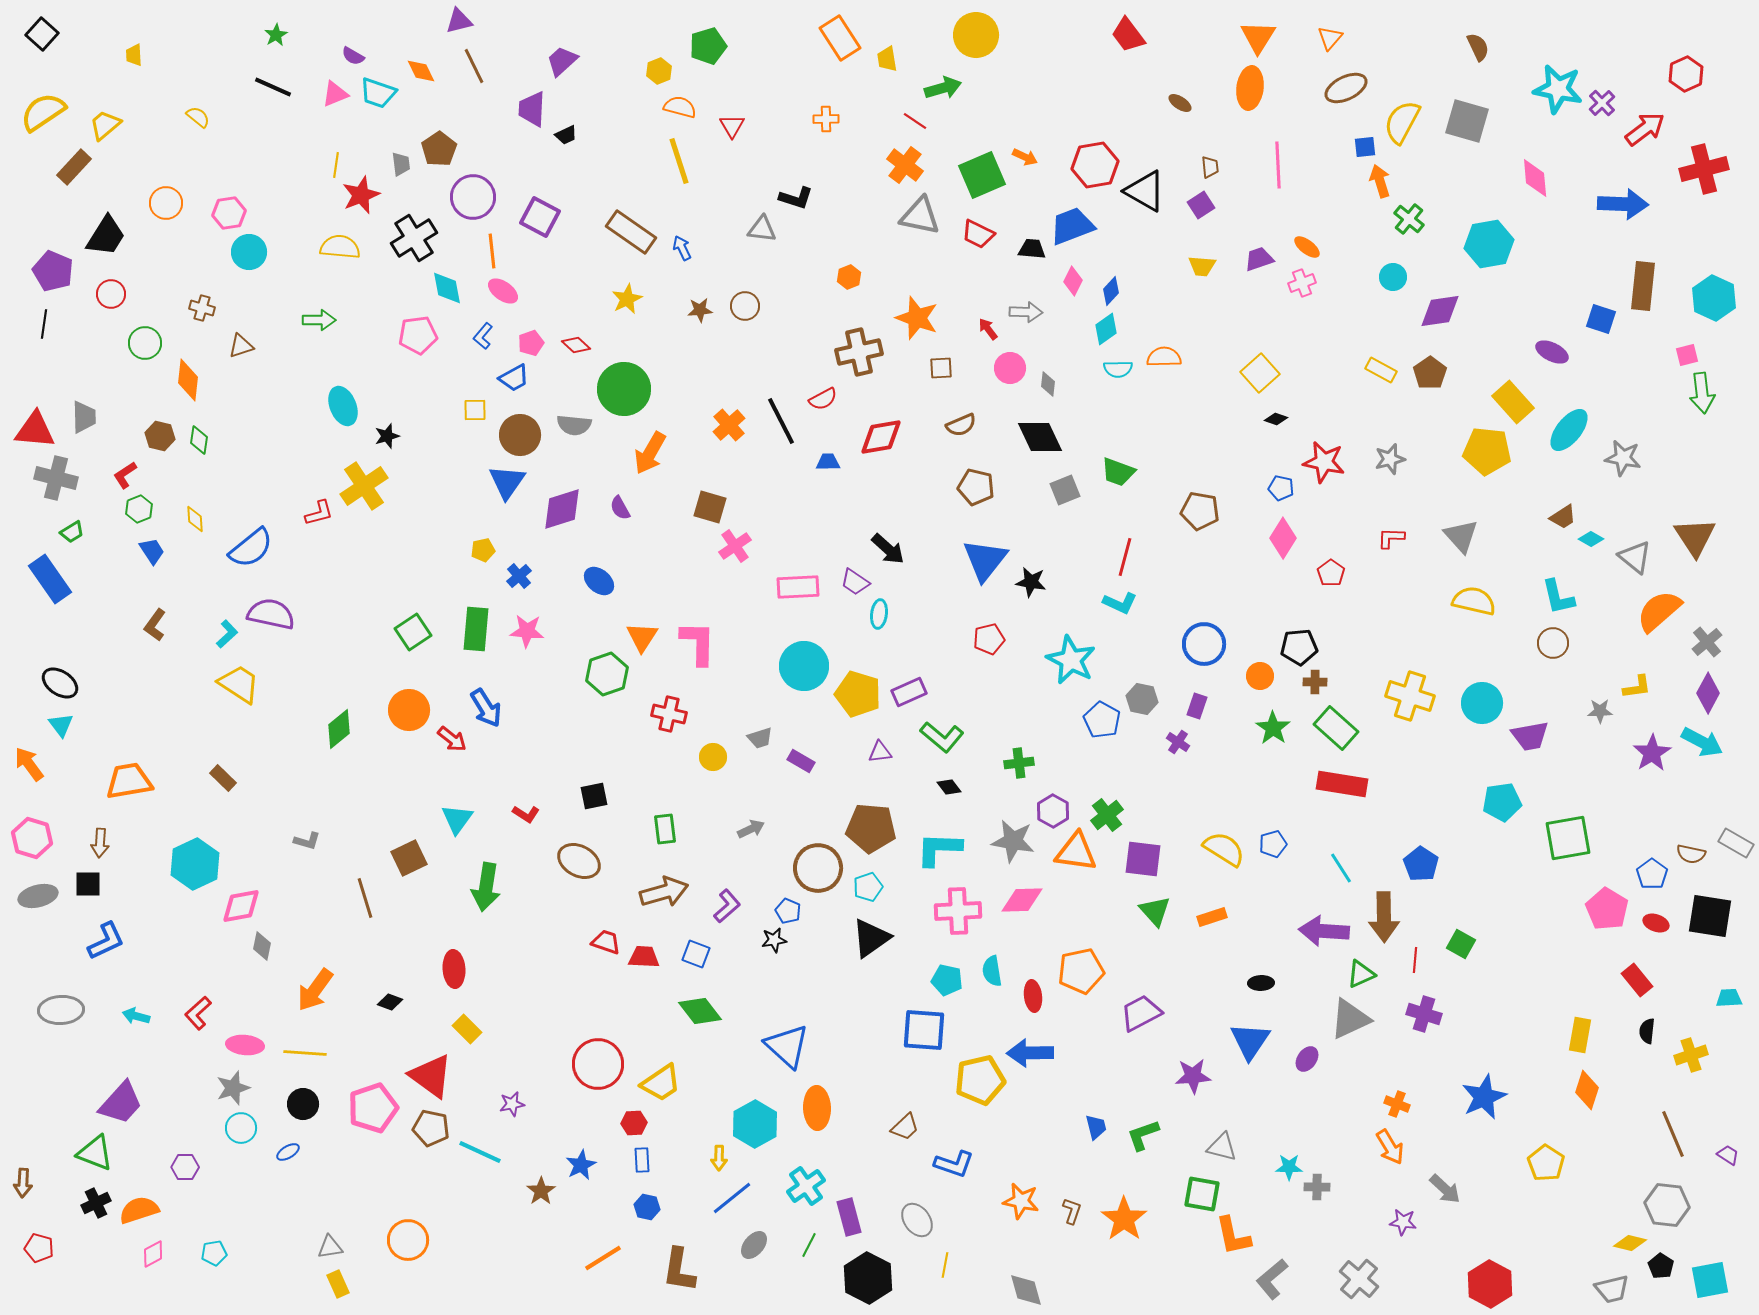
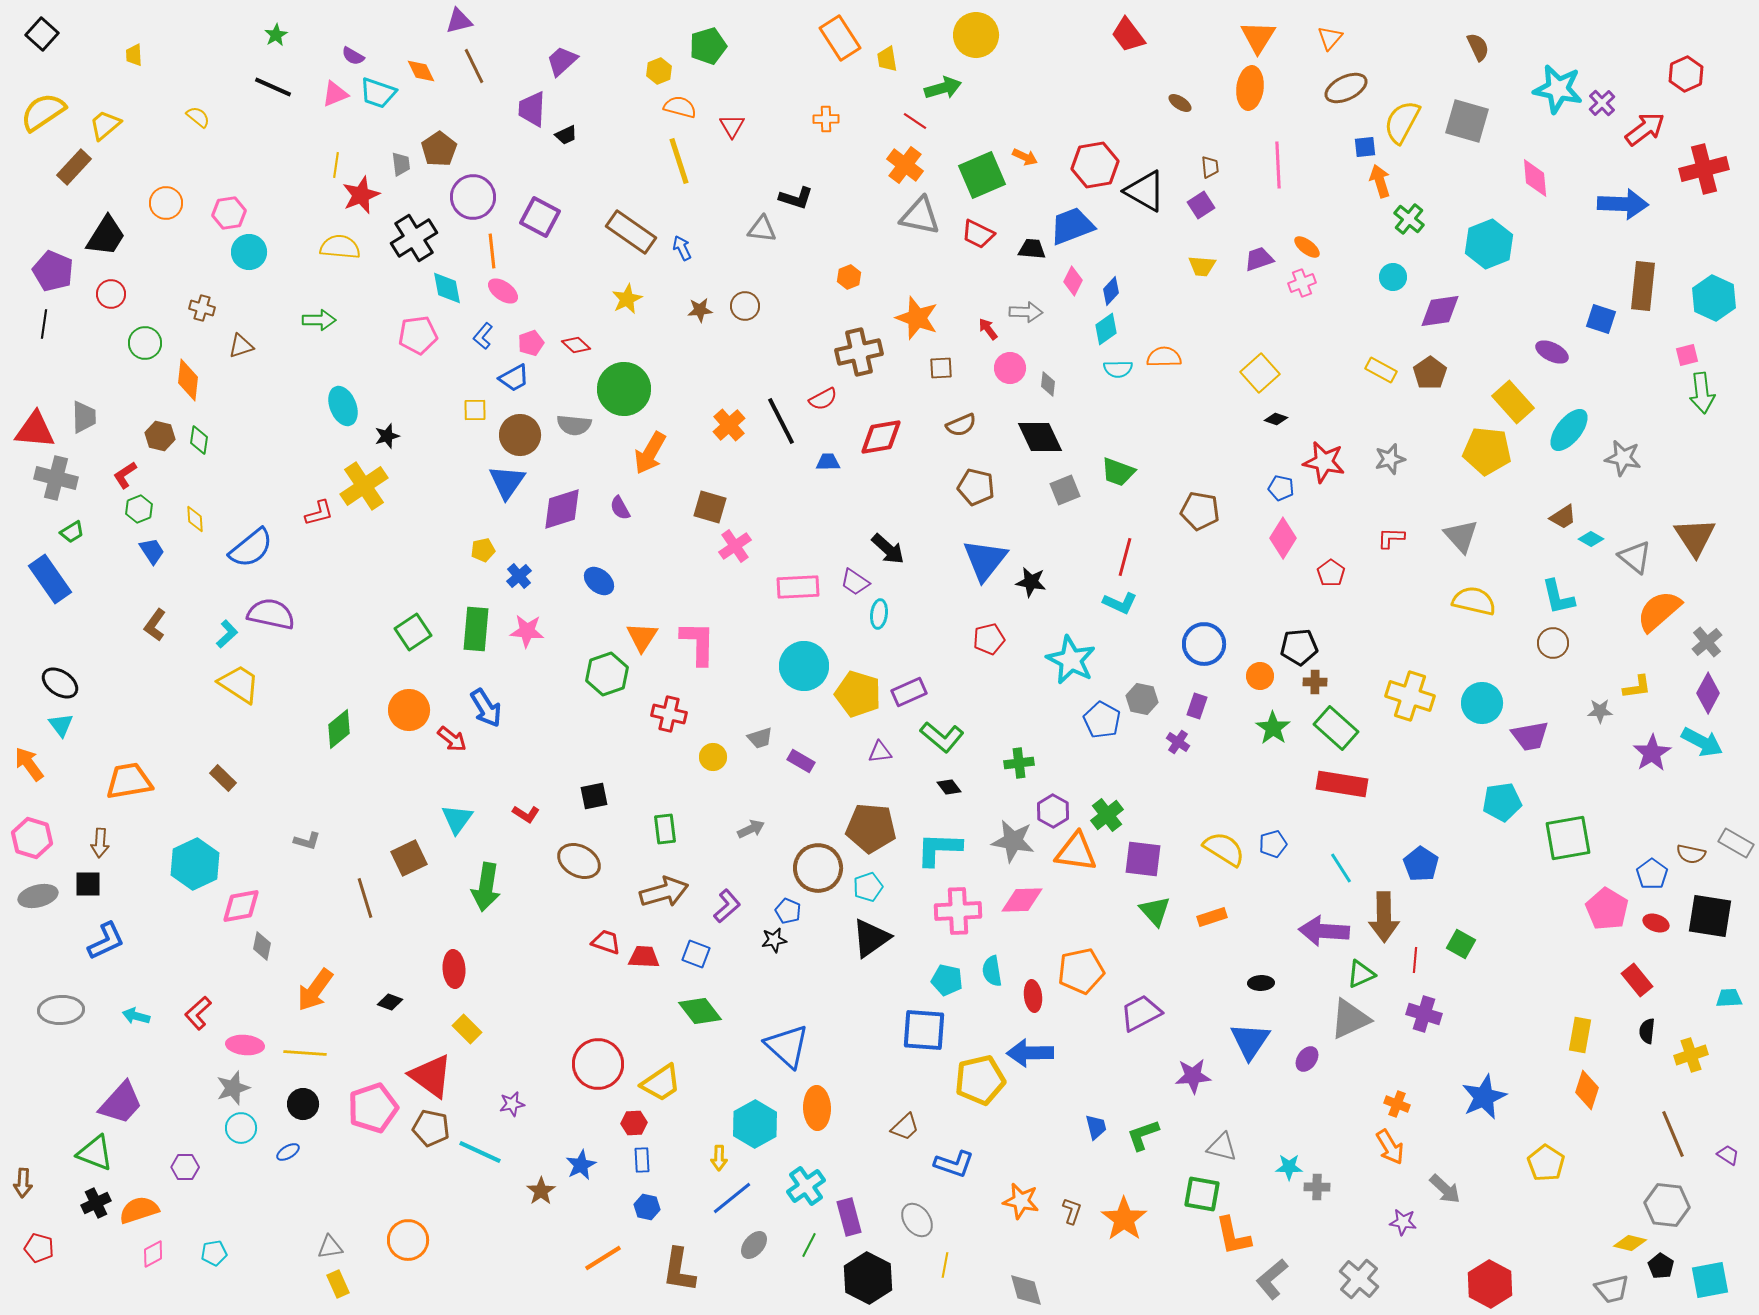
cyan hexagon at (1489, 244): rotated 12 degrees counterclockwise
